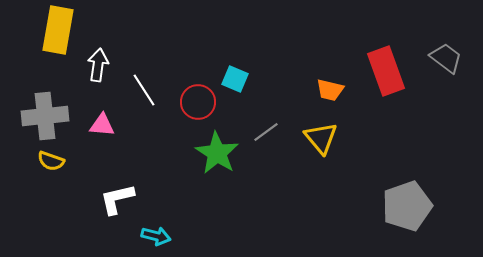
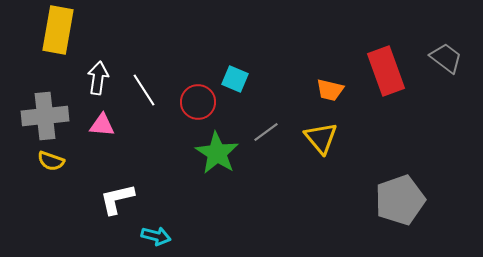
white arrow: moved 13 px down
gray pentagon: moved 7 px left, 6 px up
